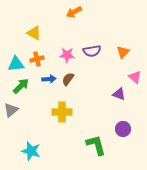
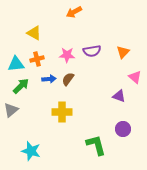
purple triangle: moved 2 px down
